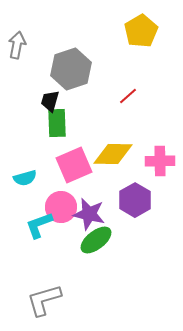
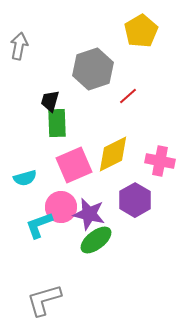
gray arrow: moved 2 px right, 1 px down
gray hexagon: moved 22 px right
yellow diamond: rotated 27 degrees counterclockwise
pink cross: rotated 12 degrees clockwise
